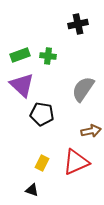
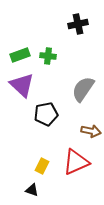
black pentagon: moved 4 px right; rotated 20 degrees counterclockwise
brown arrow: rotated 24 degrees clockwise
yellow rectangle: moved 3 px down
